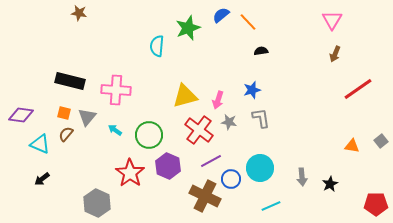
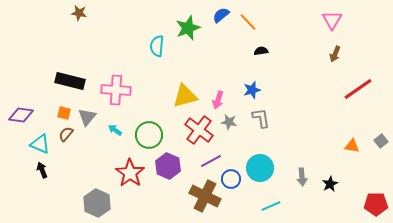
black arrow: moved 9 px up; rotated 105 degrees clockwise
